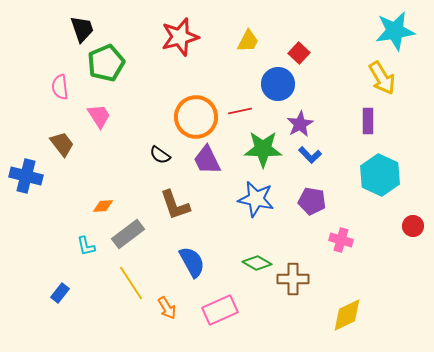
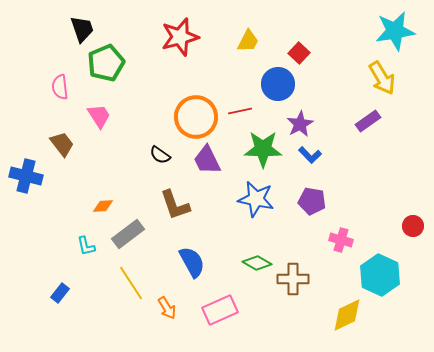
purple rectangle: rotated 55 degrees clockwise
cyan hexagon: moved 100 px down
